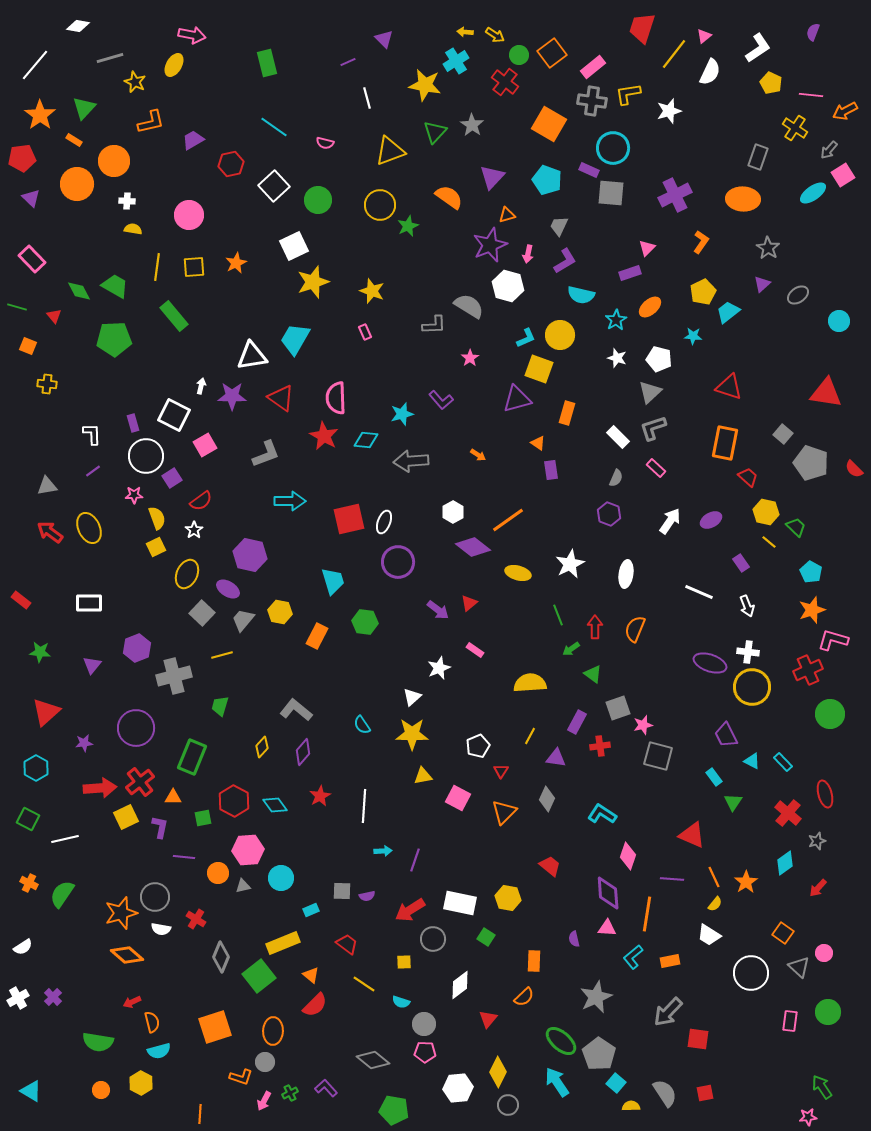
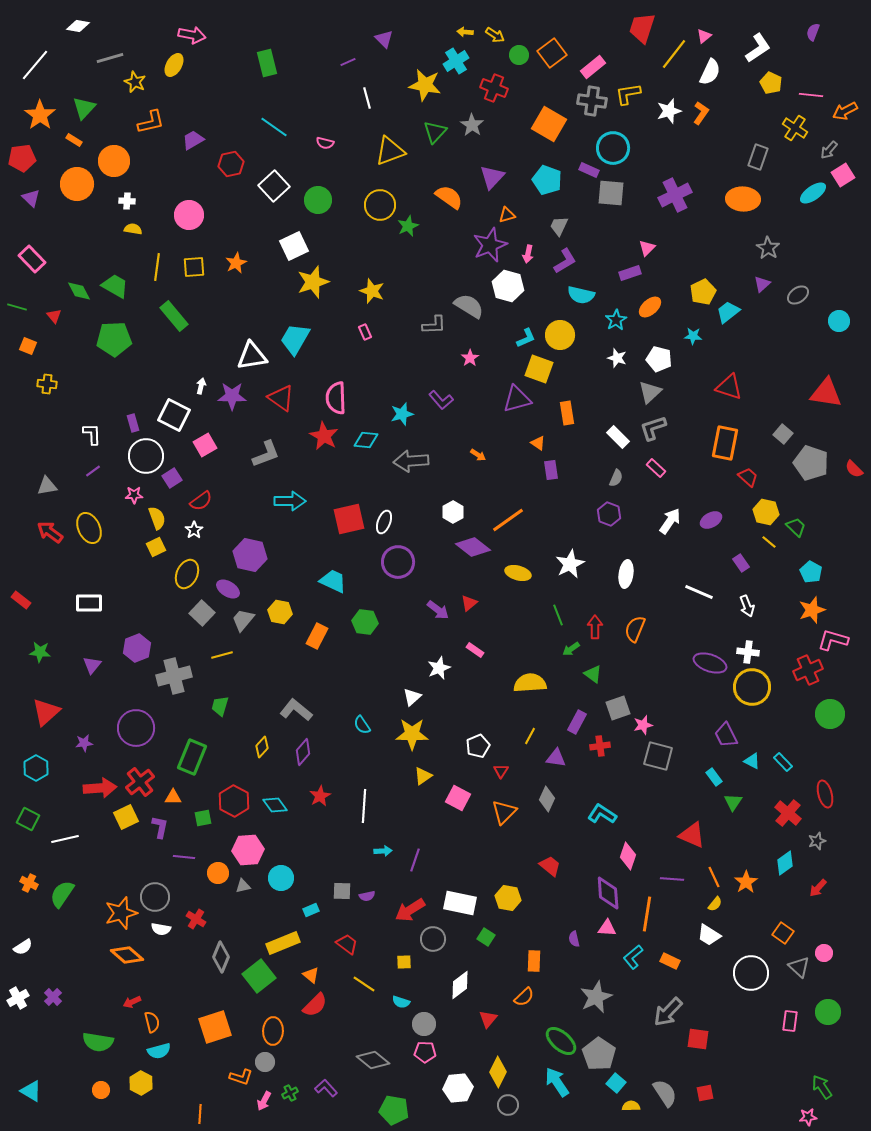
red cross at (505, 82): moved 11 px left, 6 px down; rotated 16 degrees counterclockwise
orange L-shape at (701, 242): moved 129 px up
orange rectangle at (567, 413): rotated 25 degrees counterclockwise
cyan trapezoid at (333, 581): rotated 48 degrees counterclockwise
yellow triangle at (423, 776): rotated 24 degrees counterclockwise
orange rectangle at (670, 961): rotated 36 degrees clockwise
